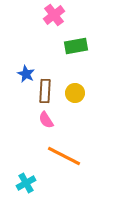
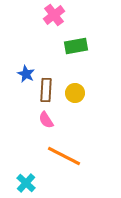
brown rectangle: moved 1 px right, 1 px up
cyan cross: rotated 18 degrees counterclockwise
